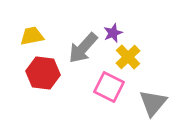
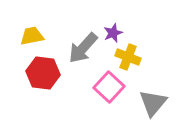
yellow cross: rotated 25 degrees counterclockwise
pink square: rotated 16 degrees clockwise
